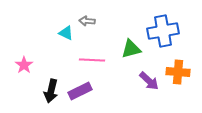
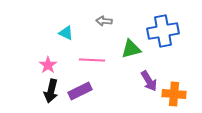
gray arrow: moved 17 px right
pink star: moved 24 px right
orange cross: moved 4 px left, 22 px down
purple arrow: rotated 15 degrees clockwise
